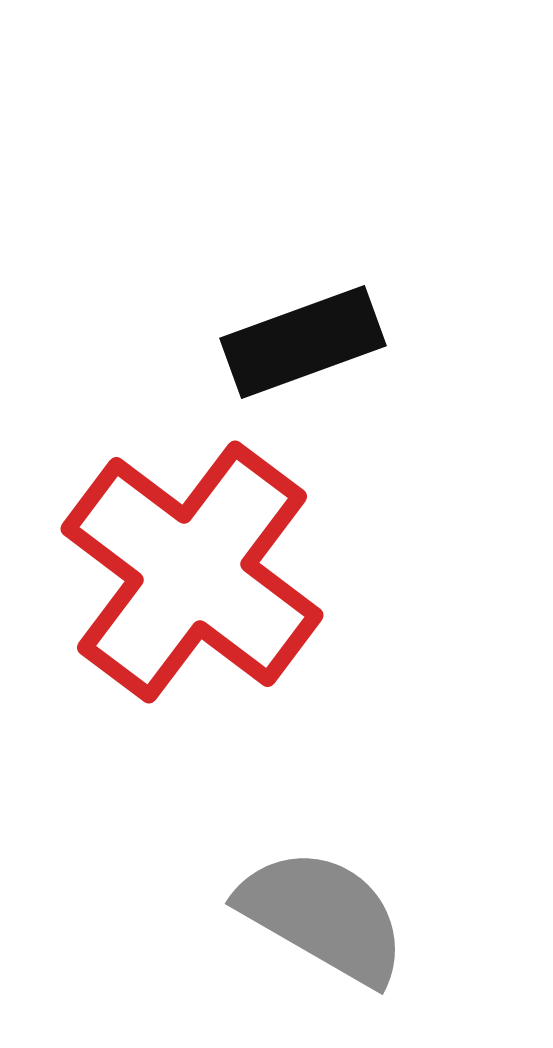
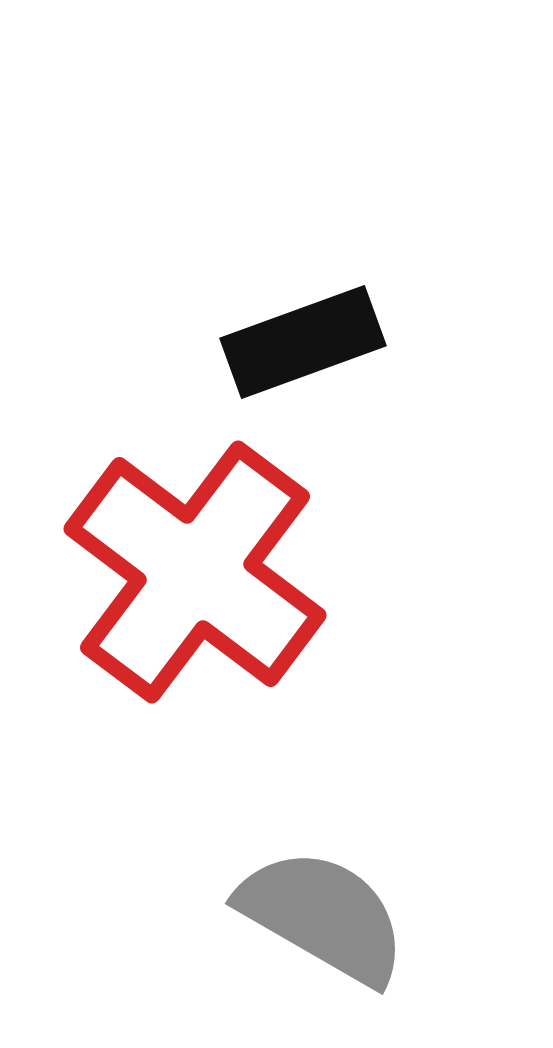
red cross: moved 3 px right
